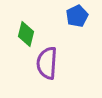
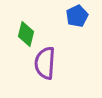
purple semicircle: moved 2 px left
